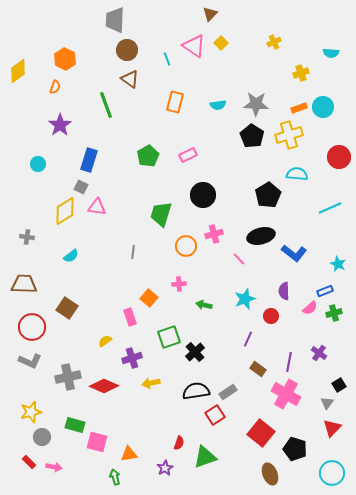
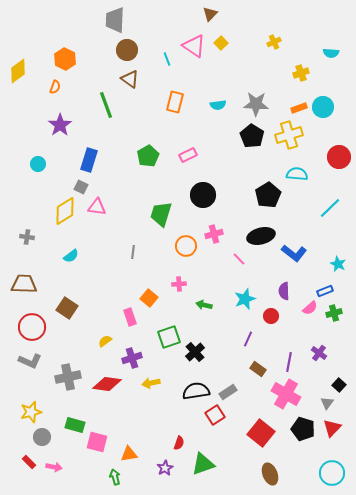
cyan line at (330, 208): rotated 20 degrees counterclockwise
black square at (339, 385): rotated 16 degrees counterclockwise
red diamond at (104, 386): moved 3 px right, 2 px up; rotated 16 degrees counterclockwise
black pentagon at (295, 449): moved 8 px right, 20 px up
green triangle at (205, 457): moved 2 px left, 7 px down
